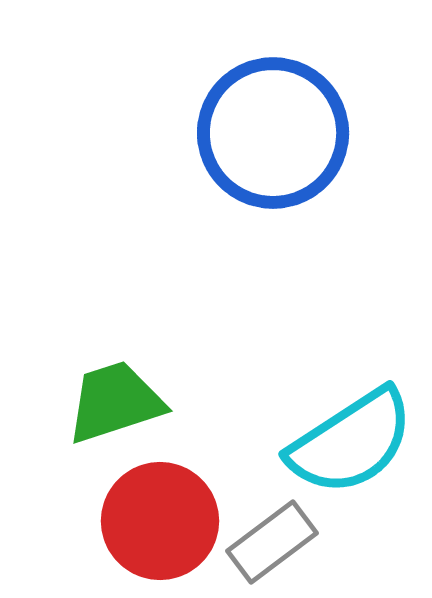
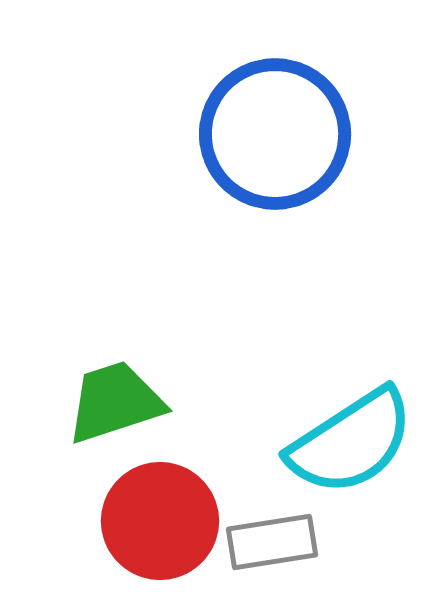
blue circle: moved 2 px right, 1 px down
gray rectangle: rotated 28 degrees clockwise
